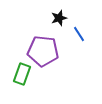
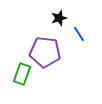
purple pentagon: moved 2 px right, 1 px down
